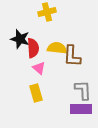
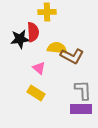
yellow cross: rotated 12 degrees clockwise
black star: rotated 24 degrees counterclockwise
red semicircle: moved 16 px up
brown L-shape: rotated 65 degrees counterclockwise
yellow rectangle: rotated 42 degrees counterclockwise
